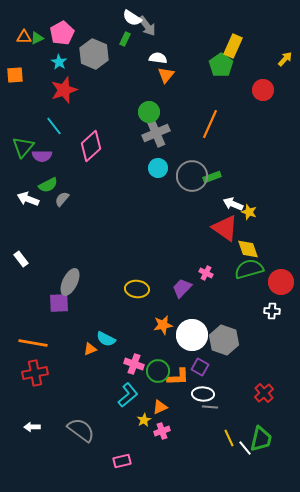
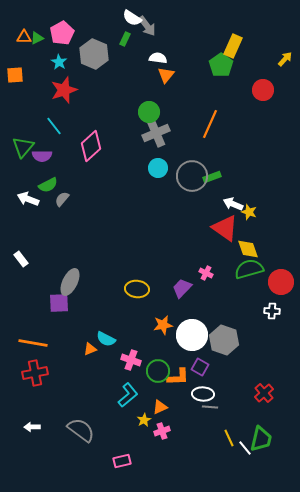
pink cross at (134, 364): moved 3 px left, 4 px up
